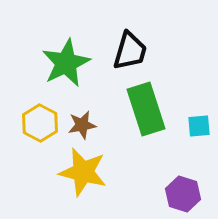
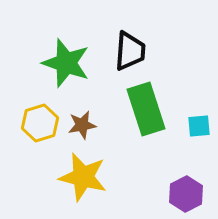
black trapezoid: rotated 12 degrees counterclockwise
green star: rotated 27 degrees counterclockwise
yellow hexagon: rotated 15 degrees clockwise
yellow star: moved 5 px down
purple hexagon: moved 3 px right; rotated 16 degrees clockwise
